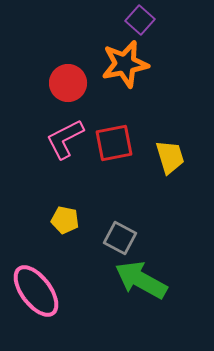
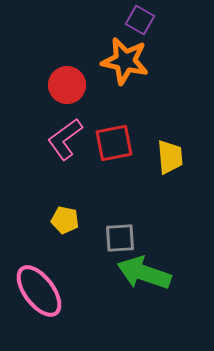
purple square: rotated 12 degrees counterclockwise
orange star: moved 3 px up; rotated 24 degrees clockwise
red circle: moved 1 px left, 2 px down
pink L-shape: rotated 9 degrees counterclockwise
yellow trapezoid: rotated 12 degrees clockwise
gray square: rotated 32 degrees counterclockwise
green arrow: moved 3 px right, 7 px up; rotated 10 degrees counterclockwise
pink ellipse: moved 3 px right
